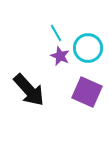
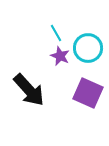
purple square: moved 1 px right, 1 px down
